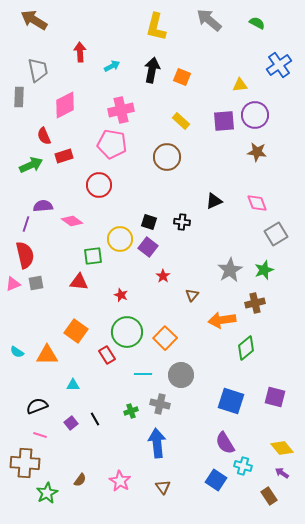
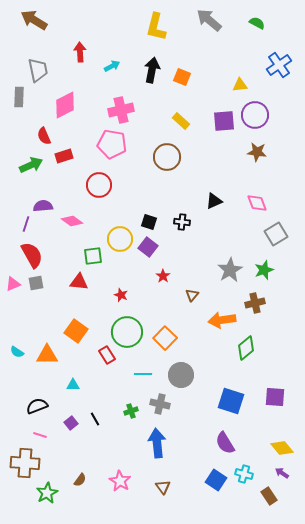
red semicircle at (25, 255): moved 7 px right; rotated 16 degrees counterclockwise
purple square at (275, 397): rotated 10 degrees counterclockwise
cyan cross at (243, 466): moved 1 px right, 8 px down
